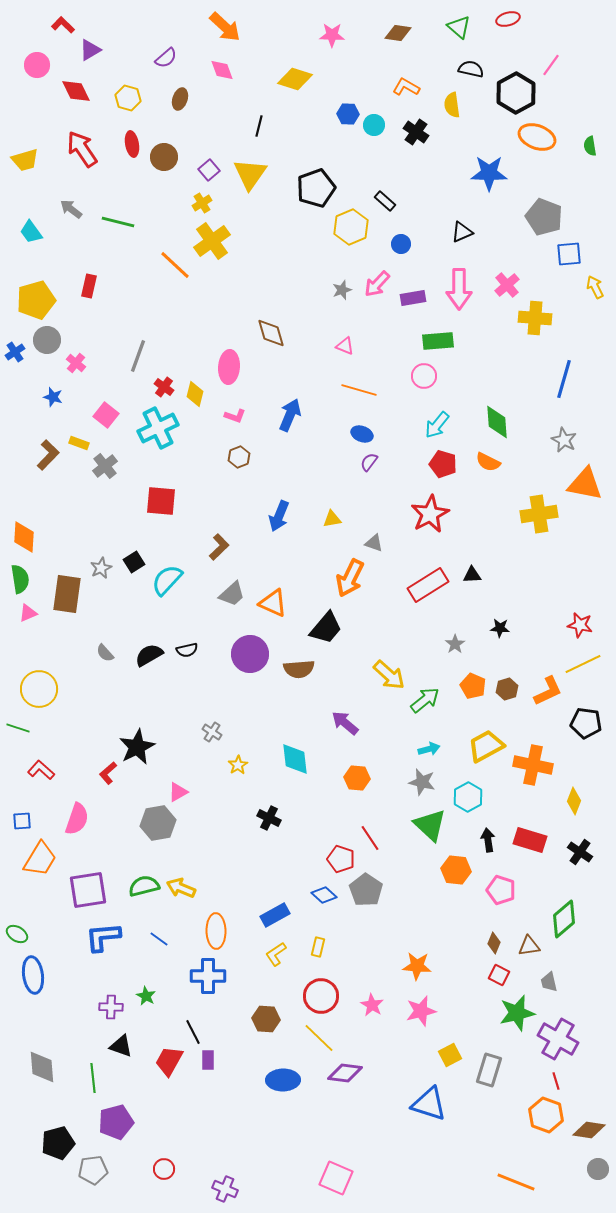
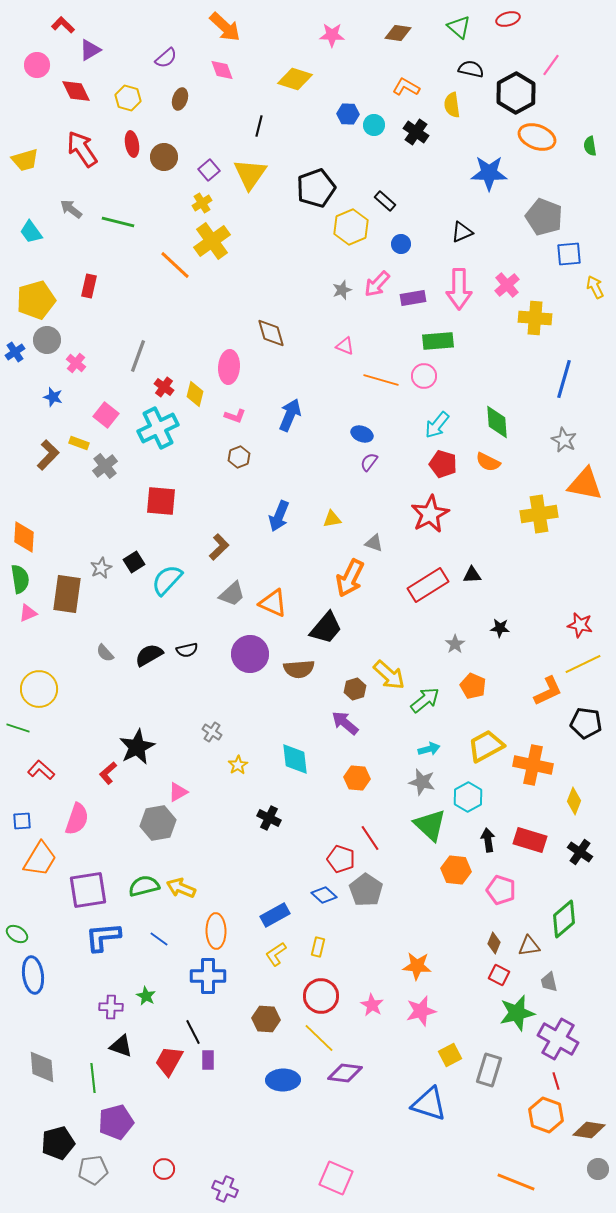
orange line at (359, 390): moved 22 px right, 10 px up
brown hexagon at (507, 689): moved 152 px left
